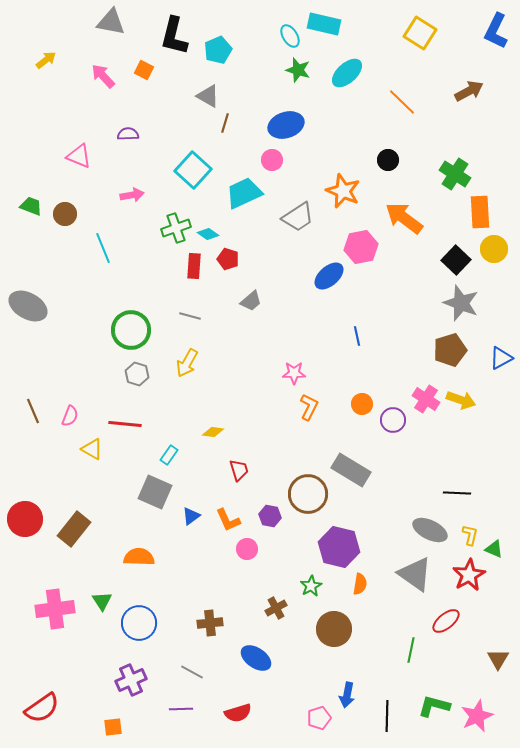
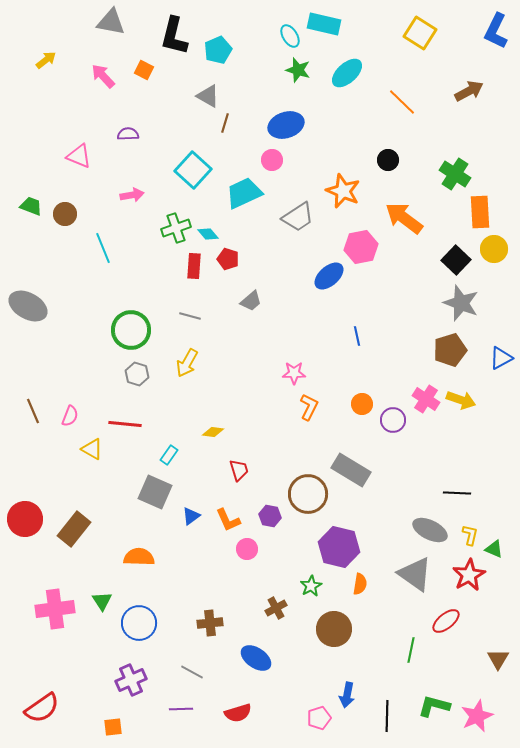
cyan diamond at (208, 234): rotated 15 degrees clockwise
